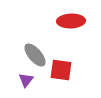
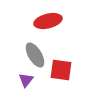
red ellipse: moved 23 px left; rotated 12 degrees counterclockwise
gray ellipse: rotated 10 degrees clockwise
